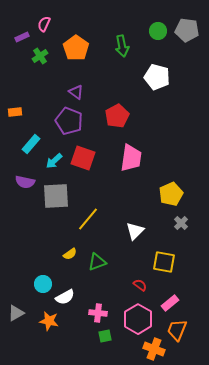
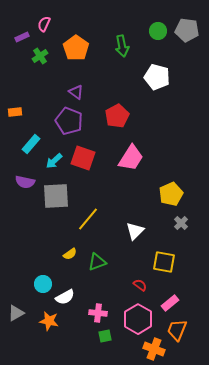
pink trapezoid: rotated 24 degrees clockwise
